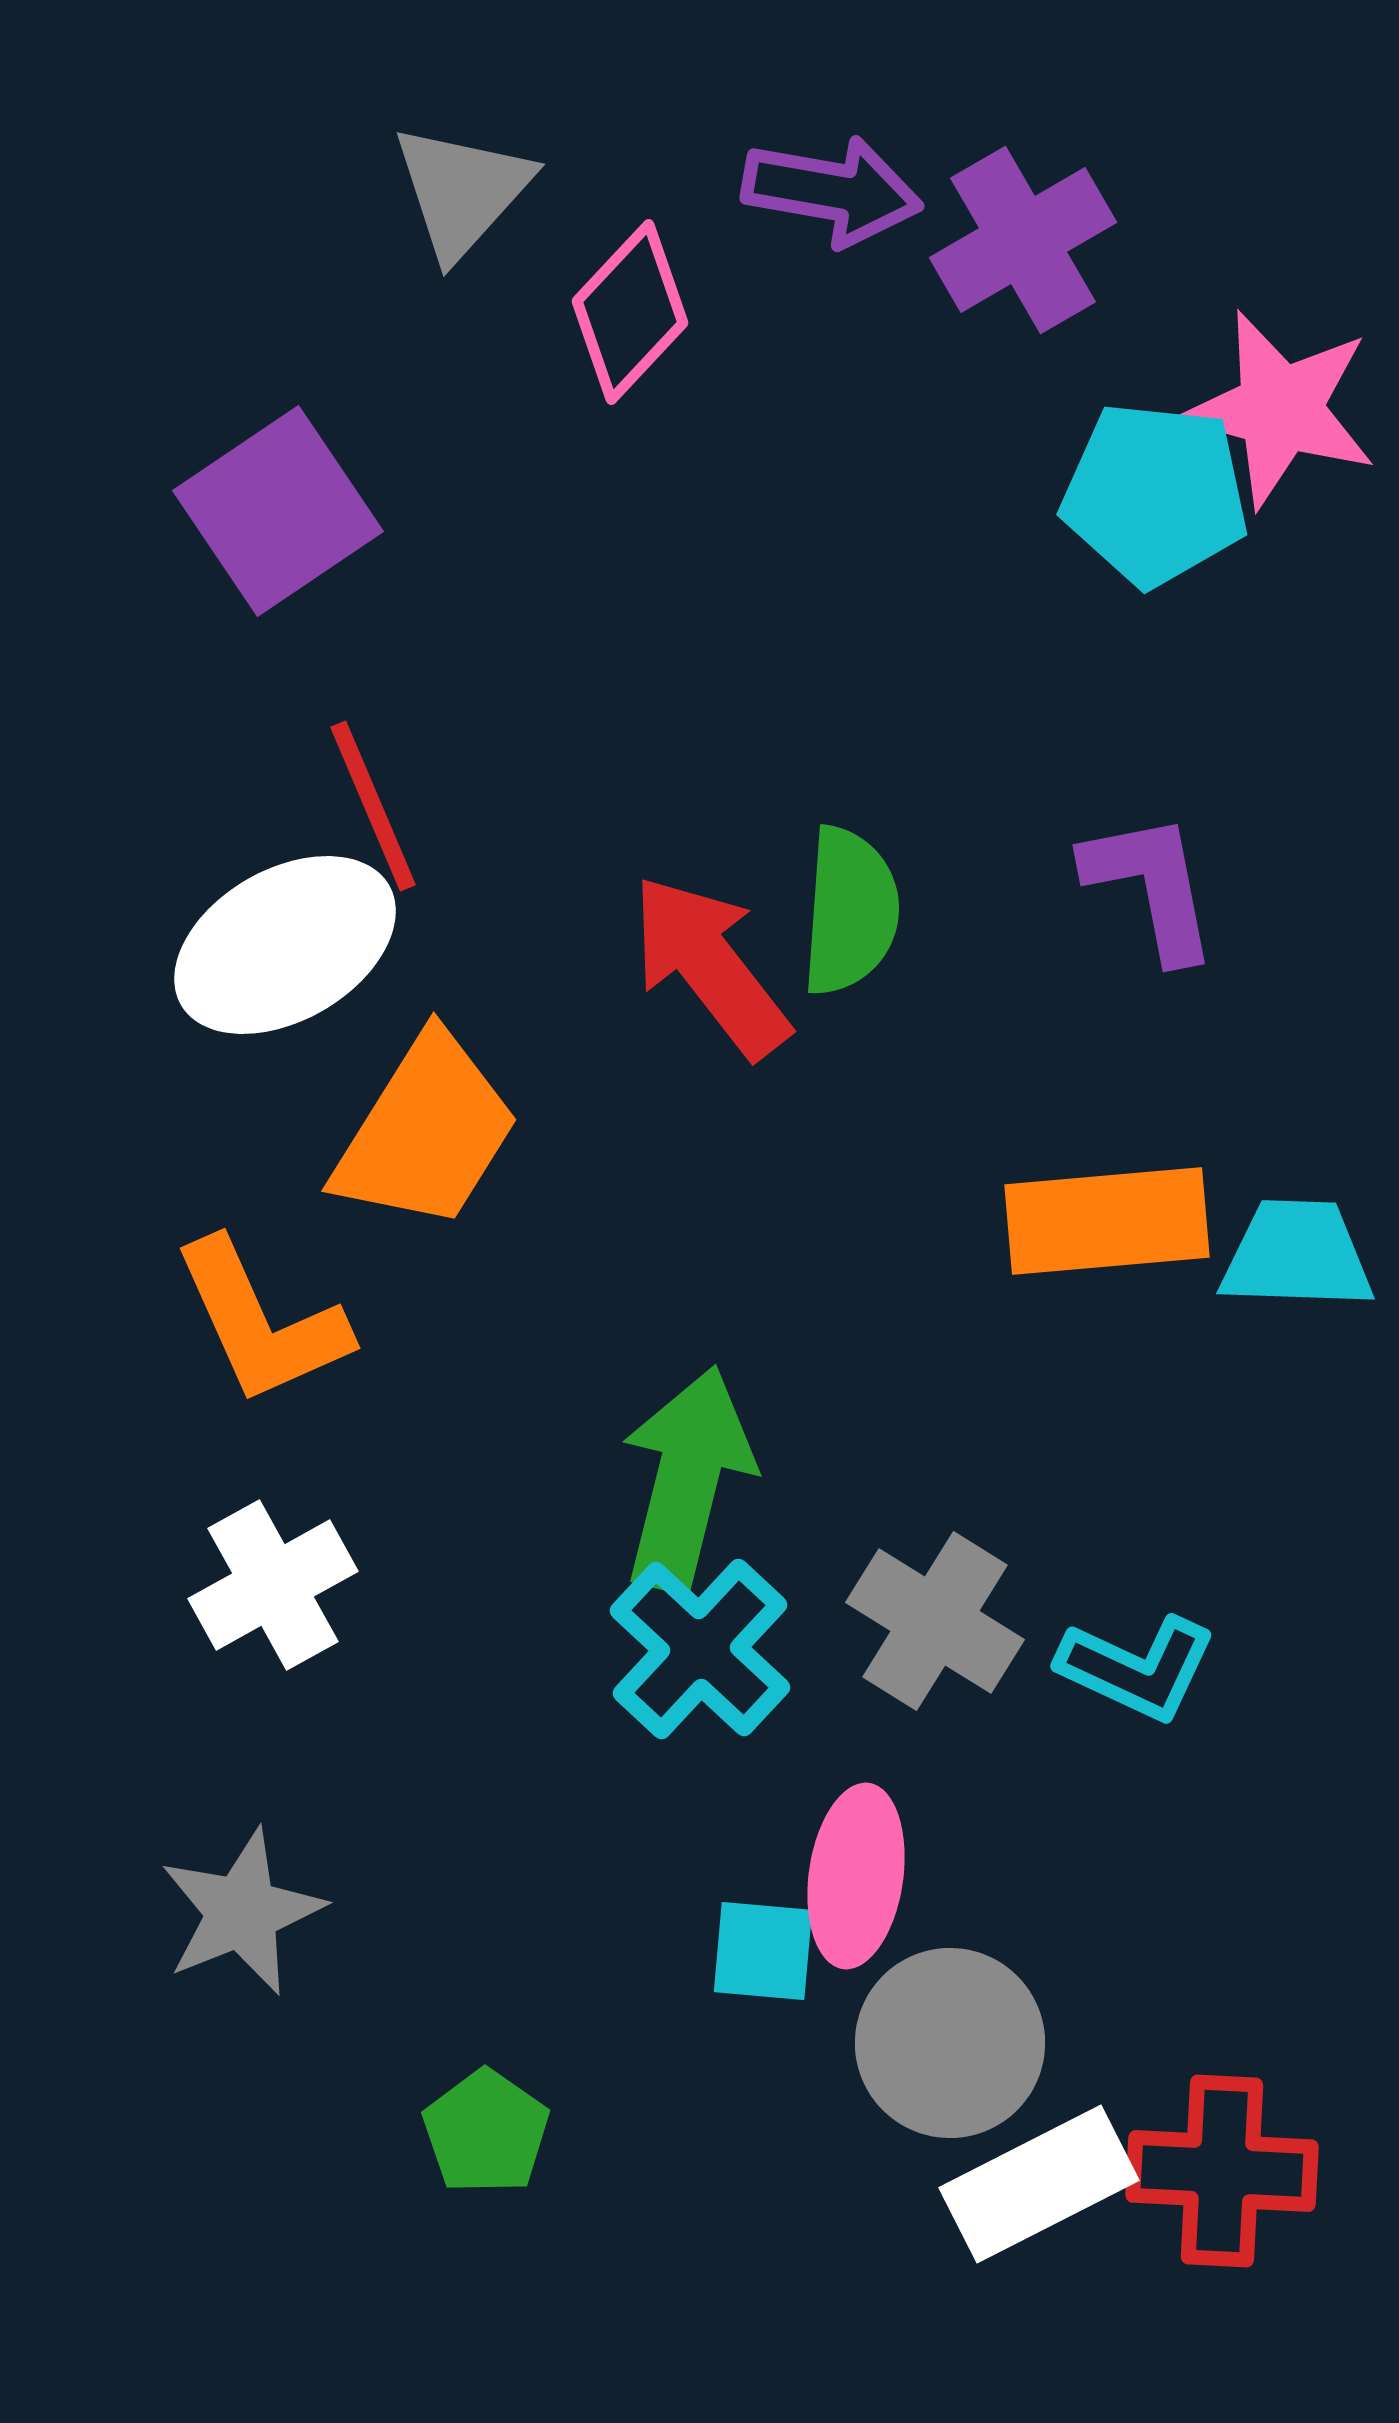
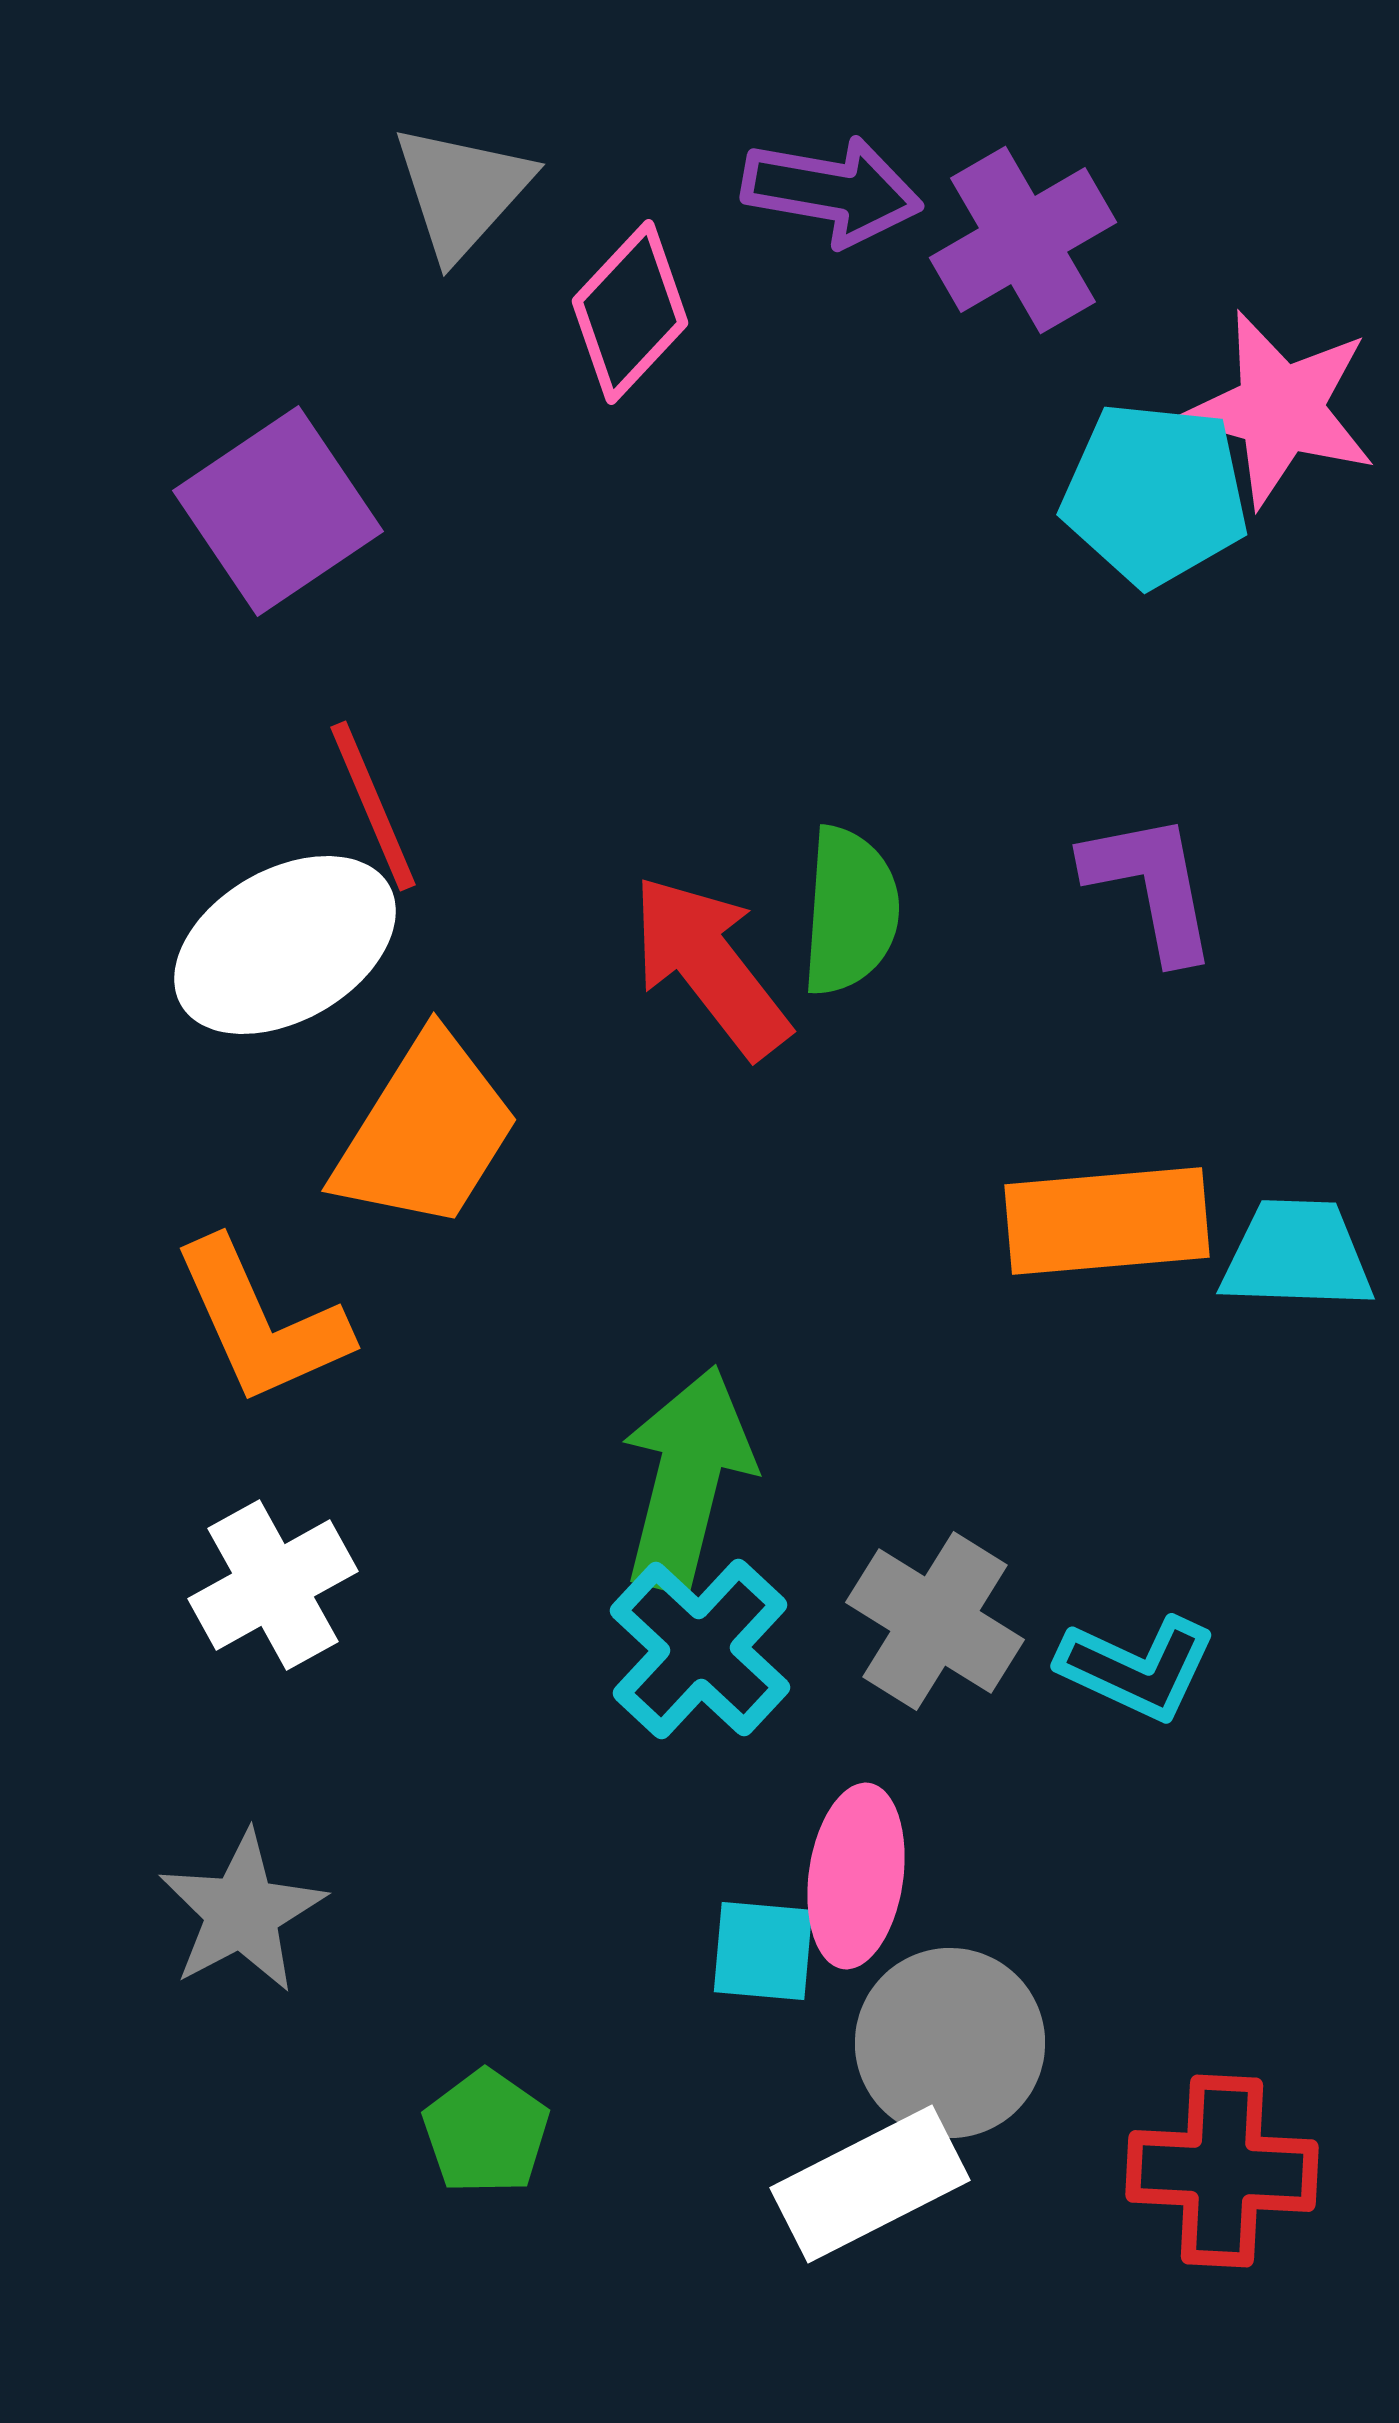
gray star: rotated 6 degrees counterclockwise
white rectangle: moved 169 px left
